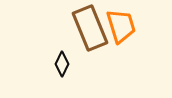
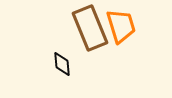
black diamond: rotated 30 degrees counterclockwise
